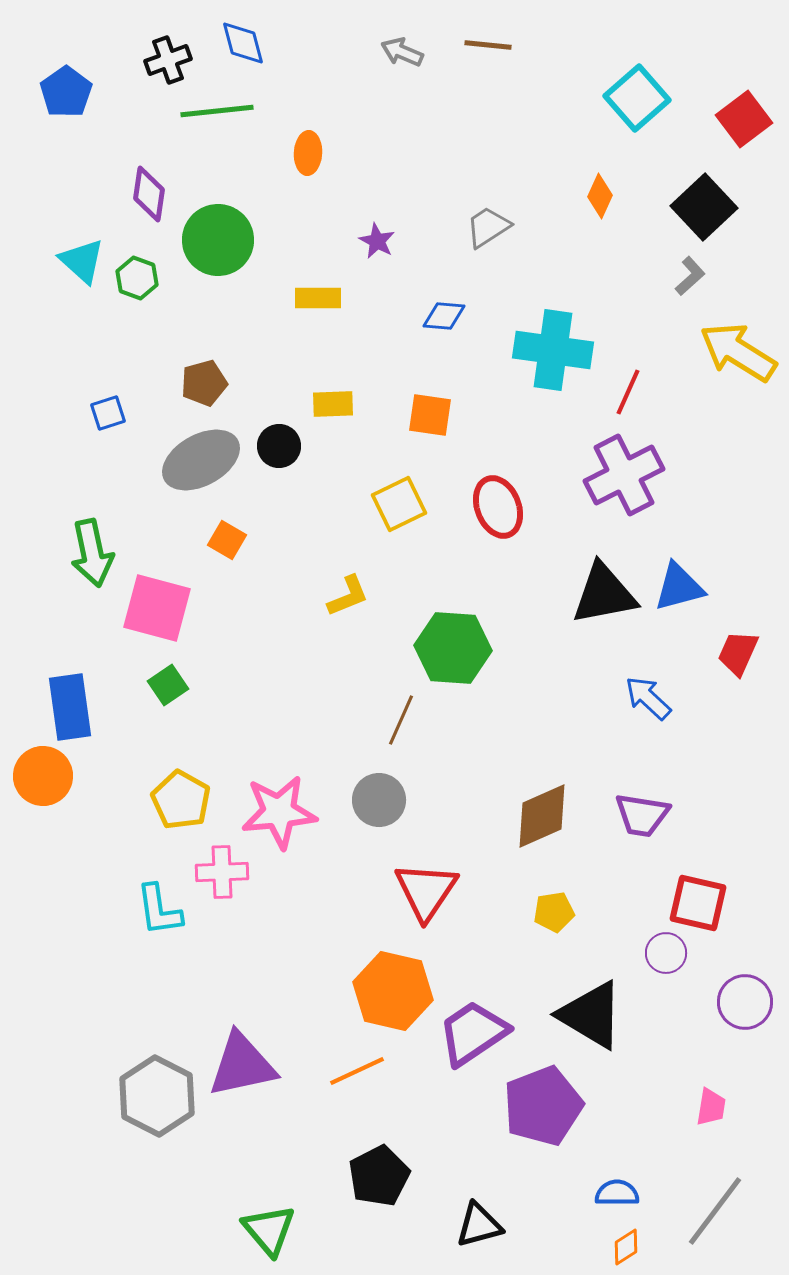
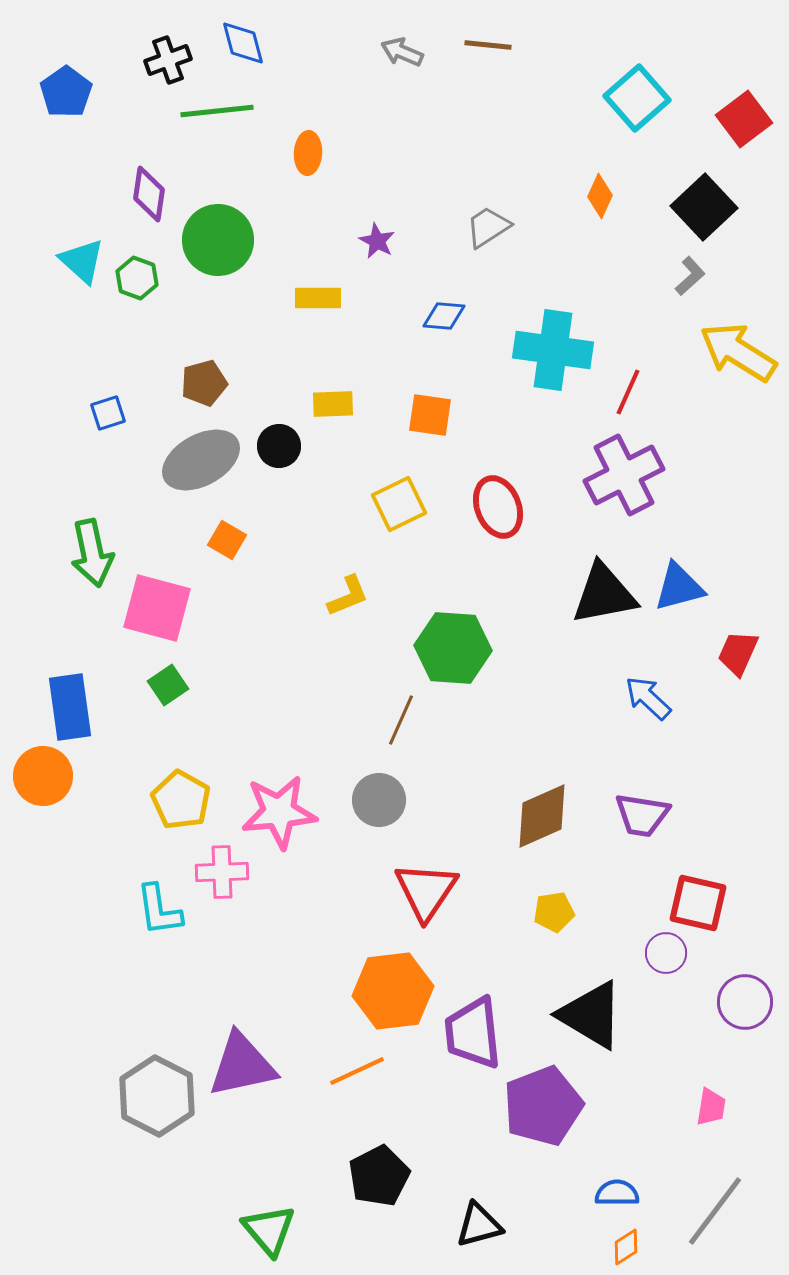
orange hexagon at (393, 991): rotated 20 degrees counterclockwise
purple trapezoid at (473, 1033): rotated 62 degrees counterclockwise
